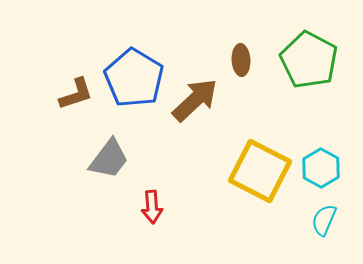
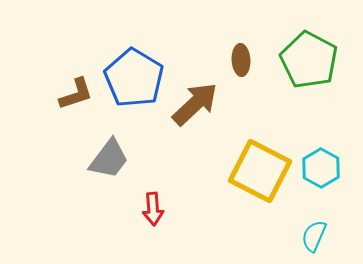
brown arrow: moved 4 px down
red arrow: moved 1 px right, 2 px down
cyan semicircle: moved 10 px left, 16 px down
